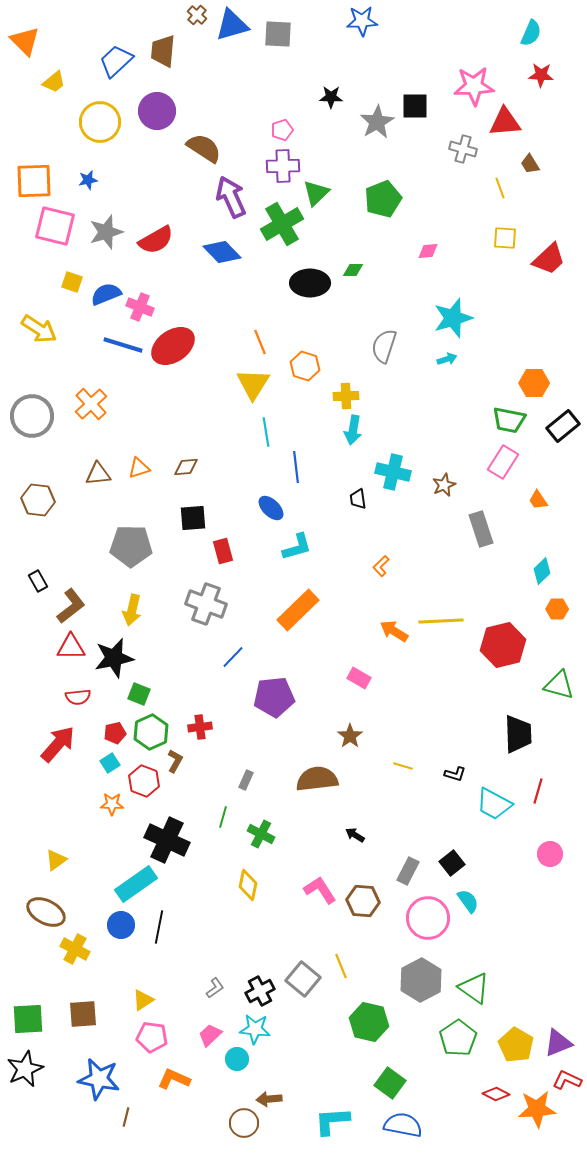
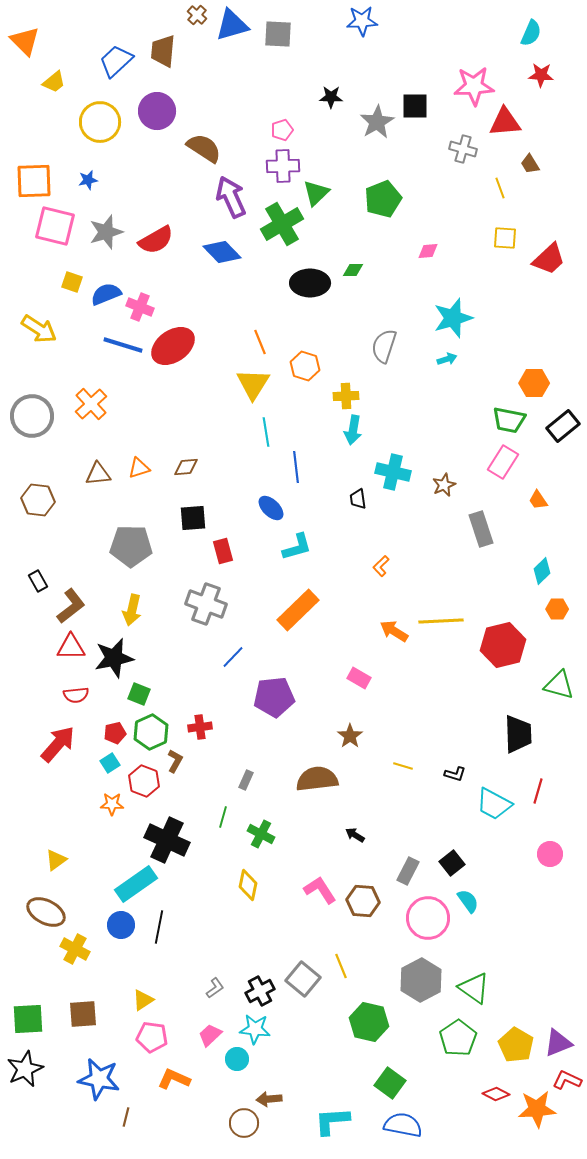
red semicircle at (78, 697): moved 2 px left, 2 px up
